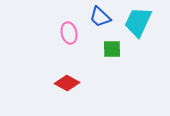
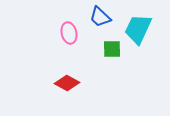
cyan trapezoid: moved 7 px down
